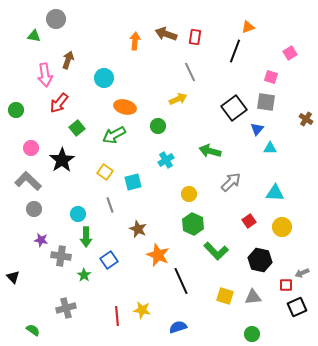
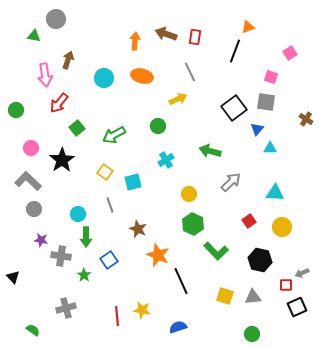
orange ellipse at (125, 107): moved 17 px right, 31 px up
